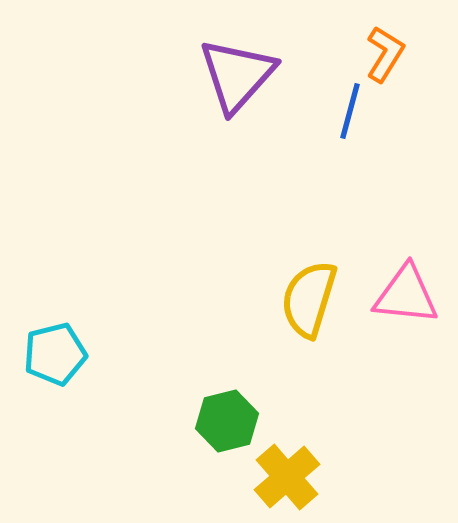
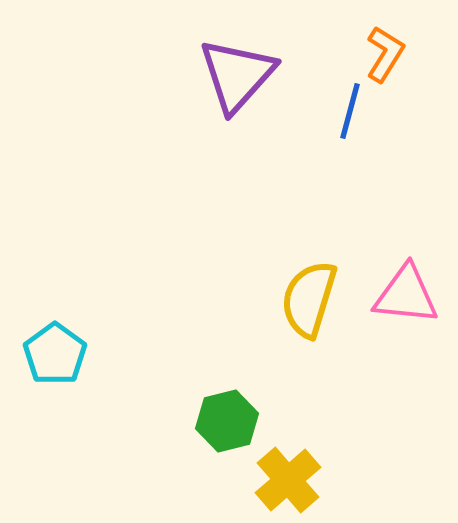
cyan pentagon: rotated 22 degrees counterclockwise
yellow cross: moved 1 px right, 3 px down
